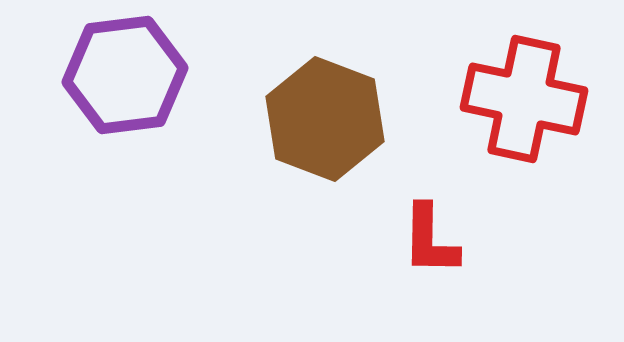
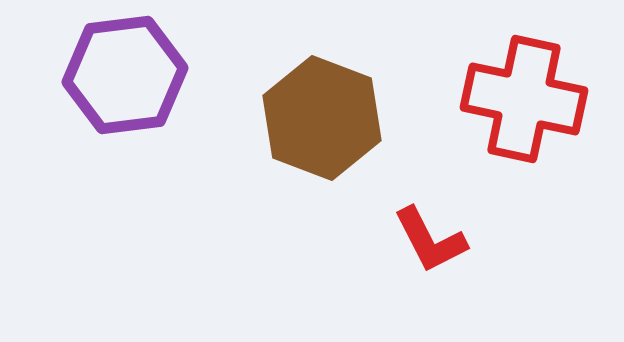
brown hexagon: moved 3 px left, 1 px up
red L-shape: rotated 28 degrees counterclockwise
